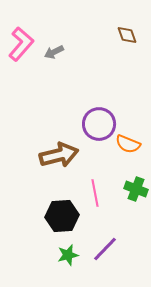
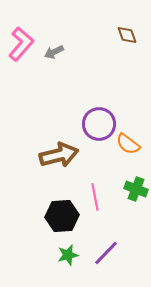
orange semicircle: rotated 15 degrees clockwise
pink line: moved 4 px down
purple line: moved 1 px right, 4 px down
